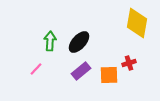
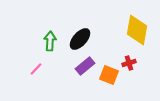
yellow diamond: moved 7 px down
black ellipse: moved 1 px right, 3 px up
purple rectangle: moved 4 px right, 5 px up
orange square: rotated 24 degrees clockwise
